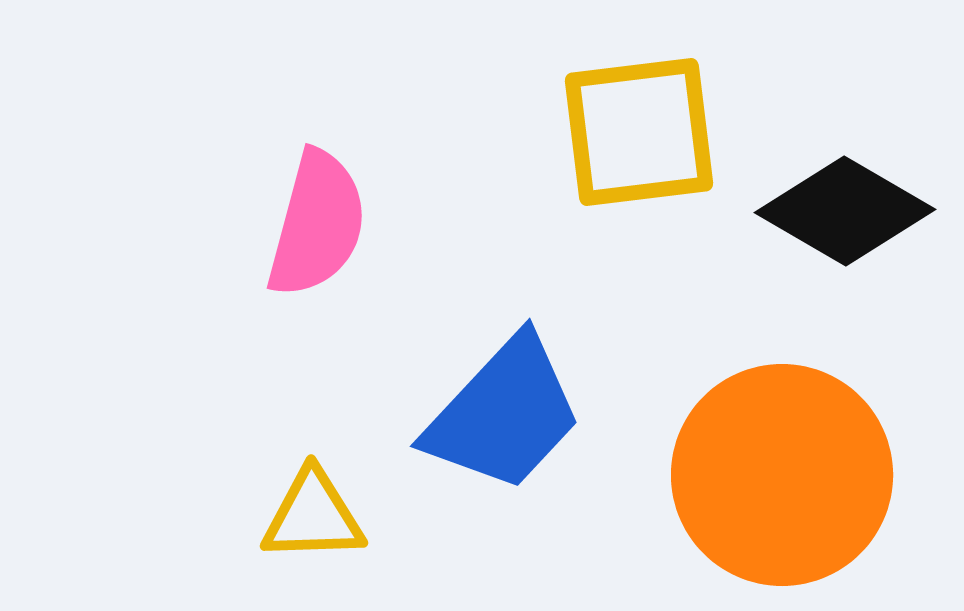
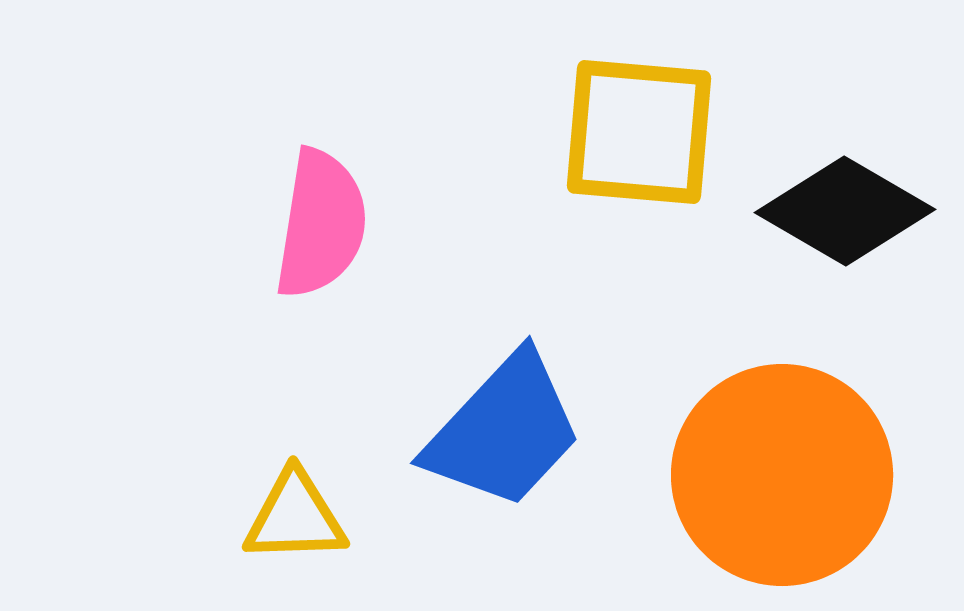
yellow square: rotated 12 degrees clockwise
pink semicircle: moved 4 px right; rotated 6 degrees counterclockwise
blue trapezoid: moved 17 px down
yellow triangle: moved 18 px left, 1 px down
